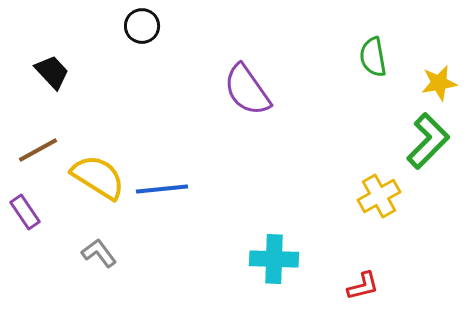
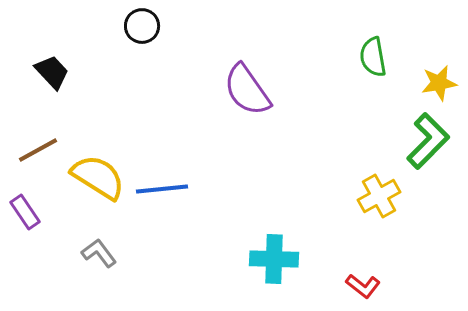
red L-shape: rotated 52 degrees clockwise
